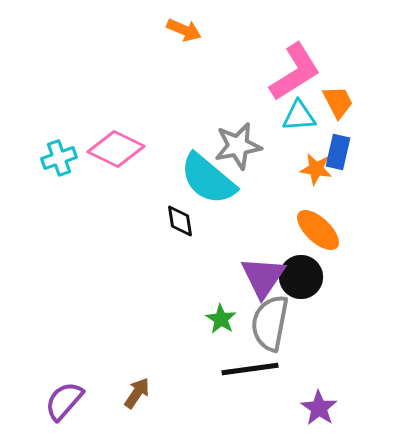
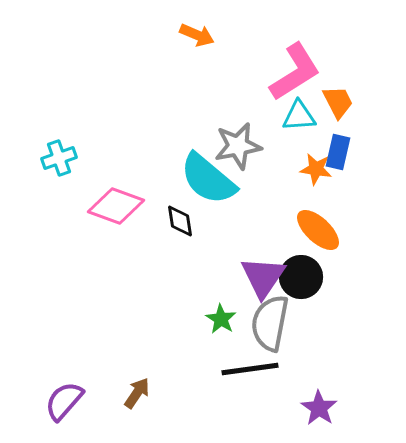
orange arrow: moved 13 px right, 5 px down
pink diamond: moved 57 px down; rotated 6 degrees counterclockwise
